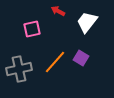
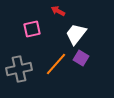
white trapezoid: moved 11 px left, 12 px down
orange line: moved 1 px right, 2 px down
